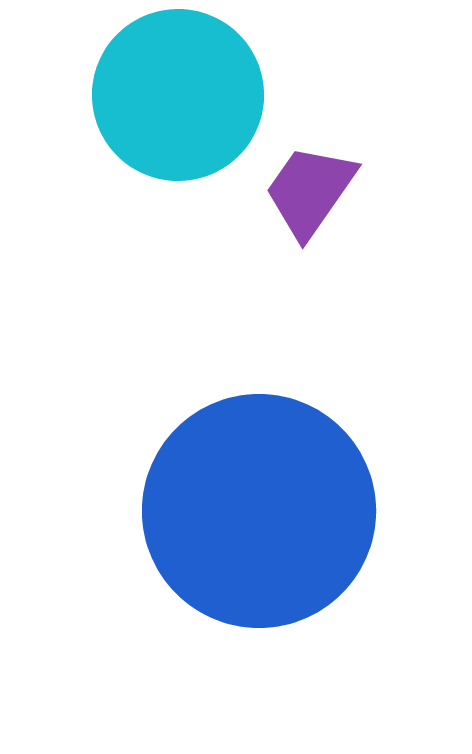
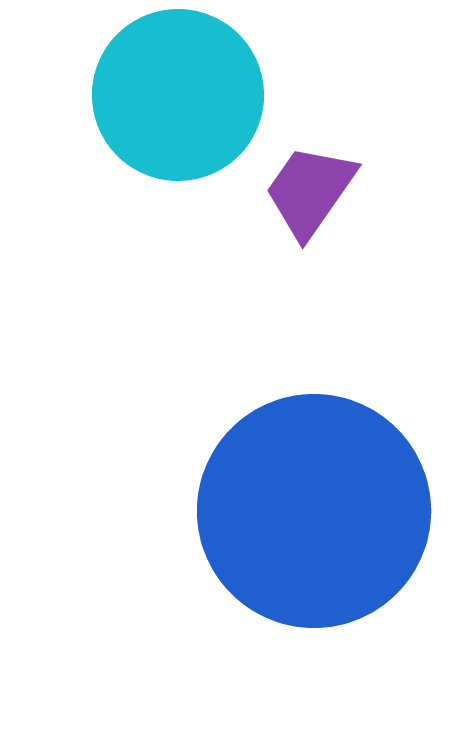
blue circle: moved 55 px right
